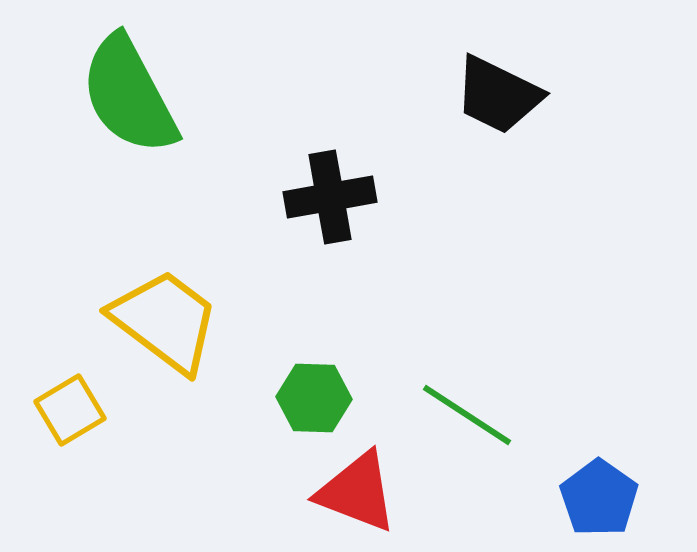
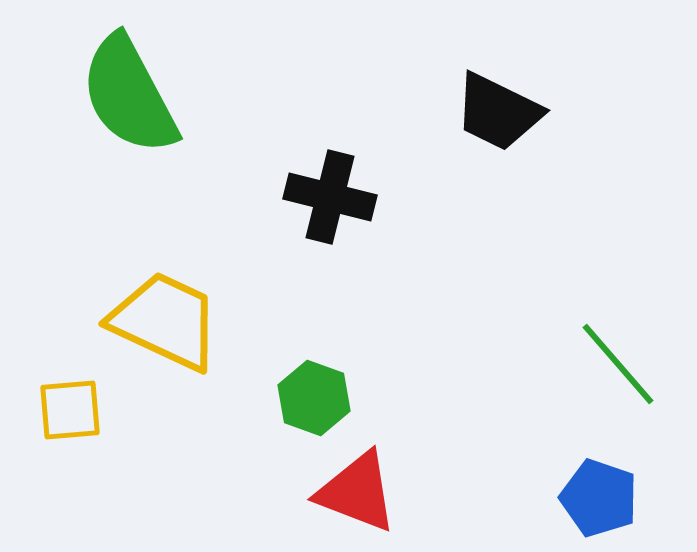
black trapezoid: moved 17 px down
black cross: rotated 24 degrees clockwise
yellow trapezoid: rotated 12 degrees counterclockwise
green hexagon: rotated 18 degrees clockwise
yellow square: rotated 26 degrees clockwise
green line: moved 151 px right, 51 px up; rotated 16 degrees clockwise
blue pentagon: rotated 16 degrees counterclockwise
